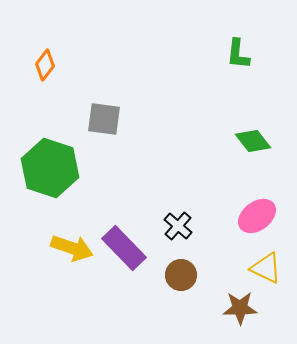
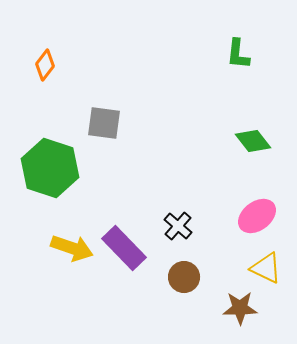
gray square: moved 4 px down
brown circle: moved 3 px right, 2 px down
